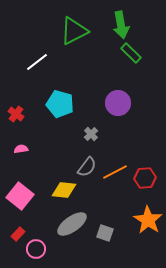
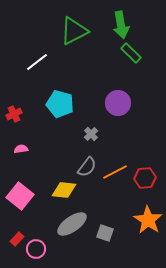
red cross: moved 2 px left; rotated 28 degrees clockwise
red rectangle: moved 1 px left, 5 px down
